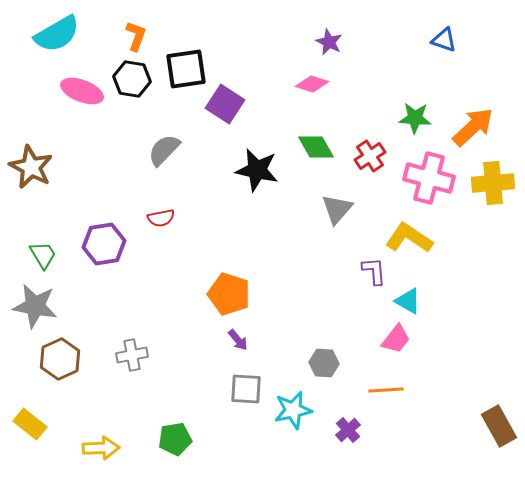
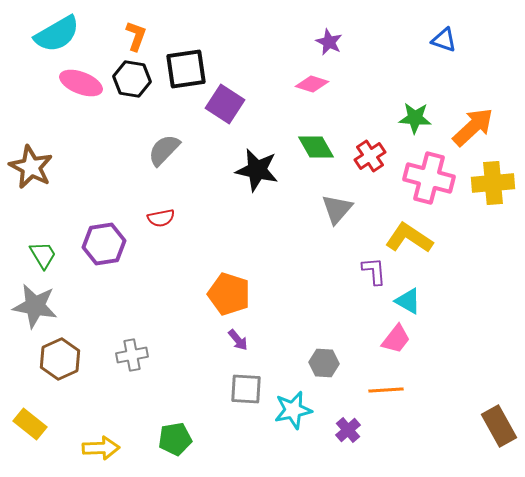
pink ellipse: moved 1 px left, 8 px up
